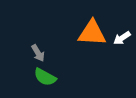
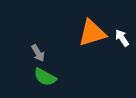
orange triangle: rotated 20 degrees counterclockwise
white arrow: rotated 90 degrees clockwise
